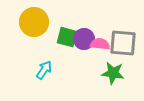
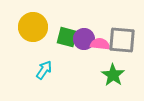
yellow circle: moved 1 px left, 5 px down
gray square: moved 1 px left, 3 px up
green star: moved 2 px down; rotated 25 degrees clockwise
